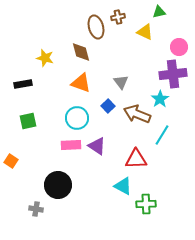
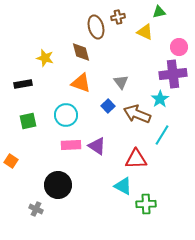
cyan circle: moved 11 px left, 3 px up
gray cross: rotated 16 degrees clockwise
